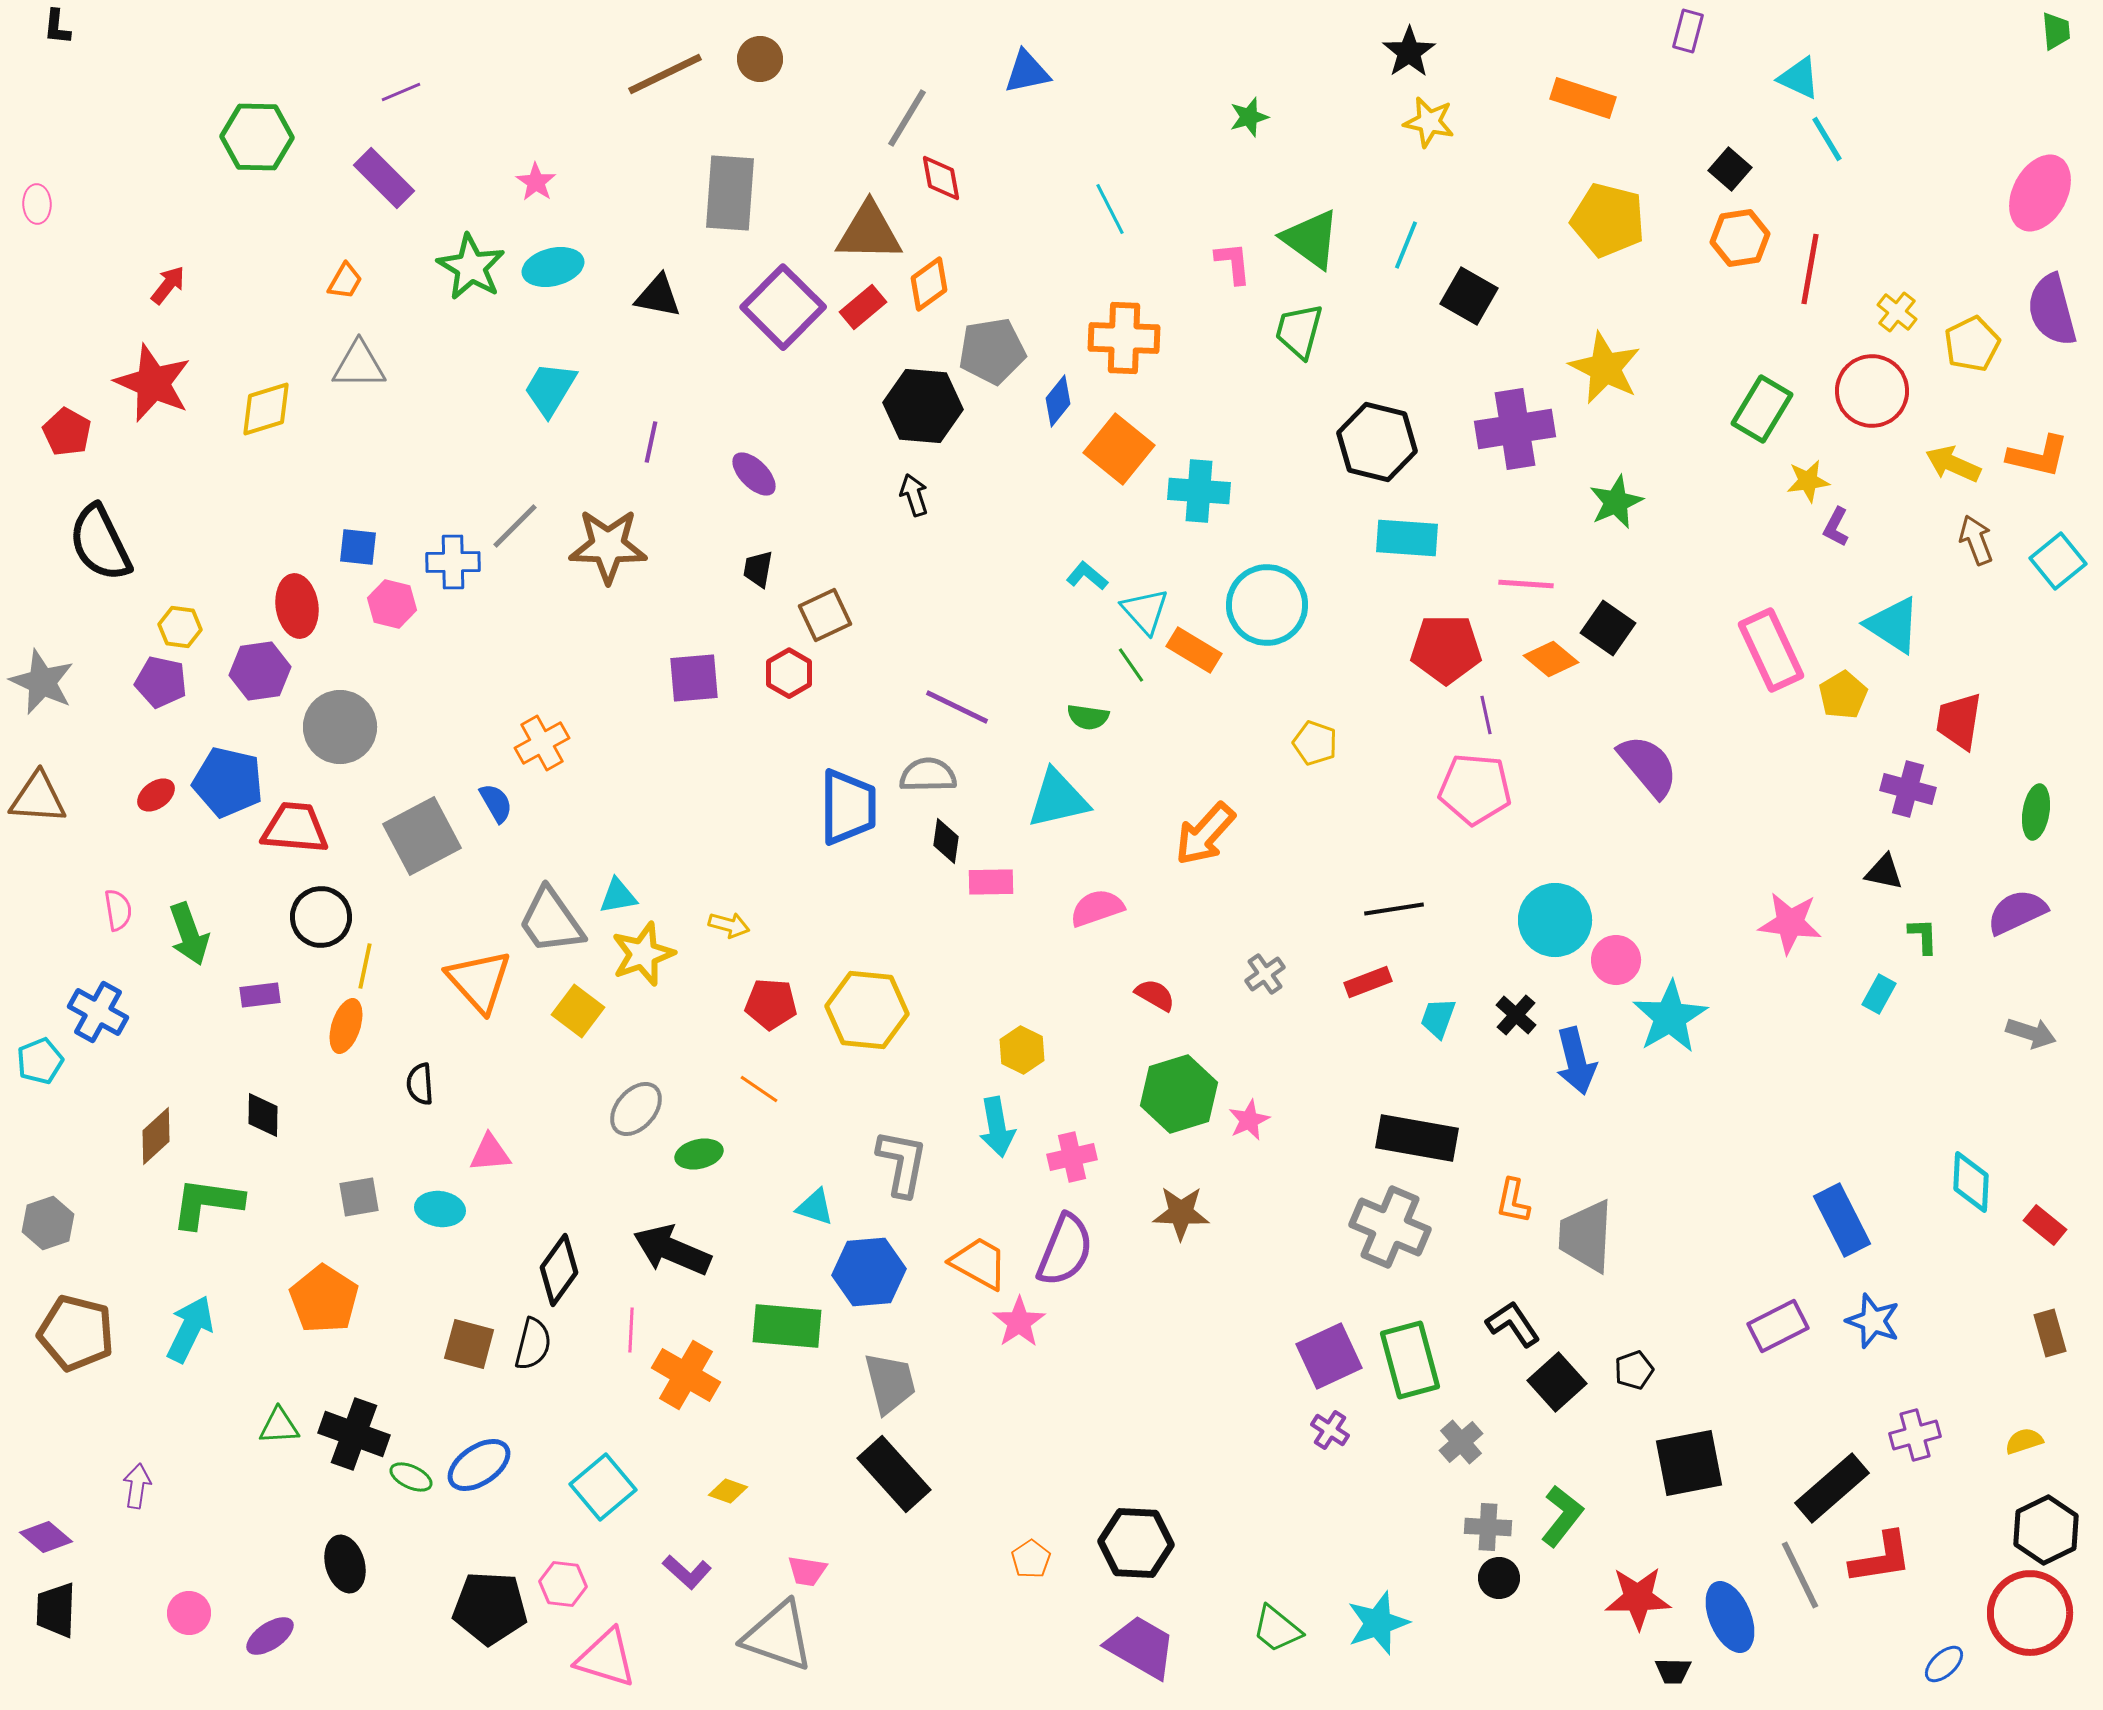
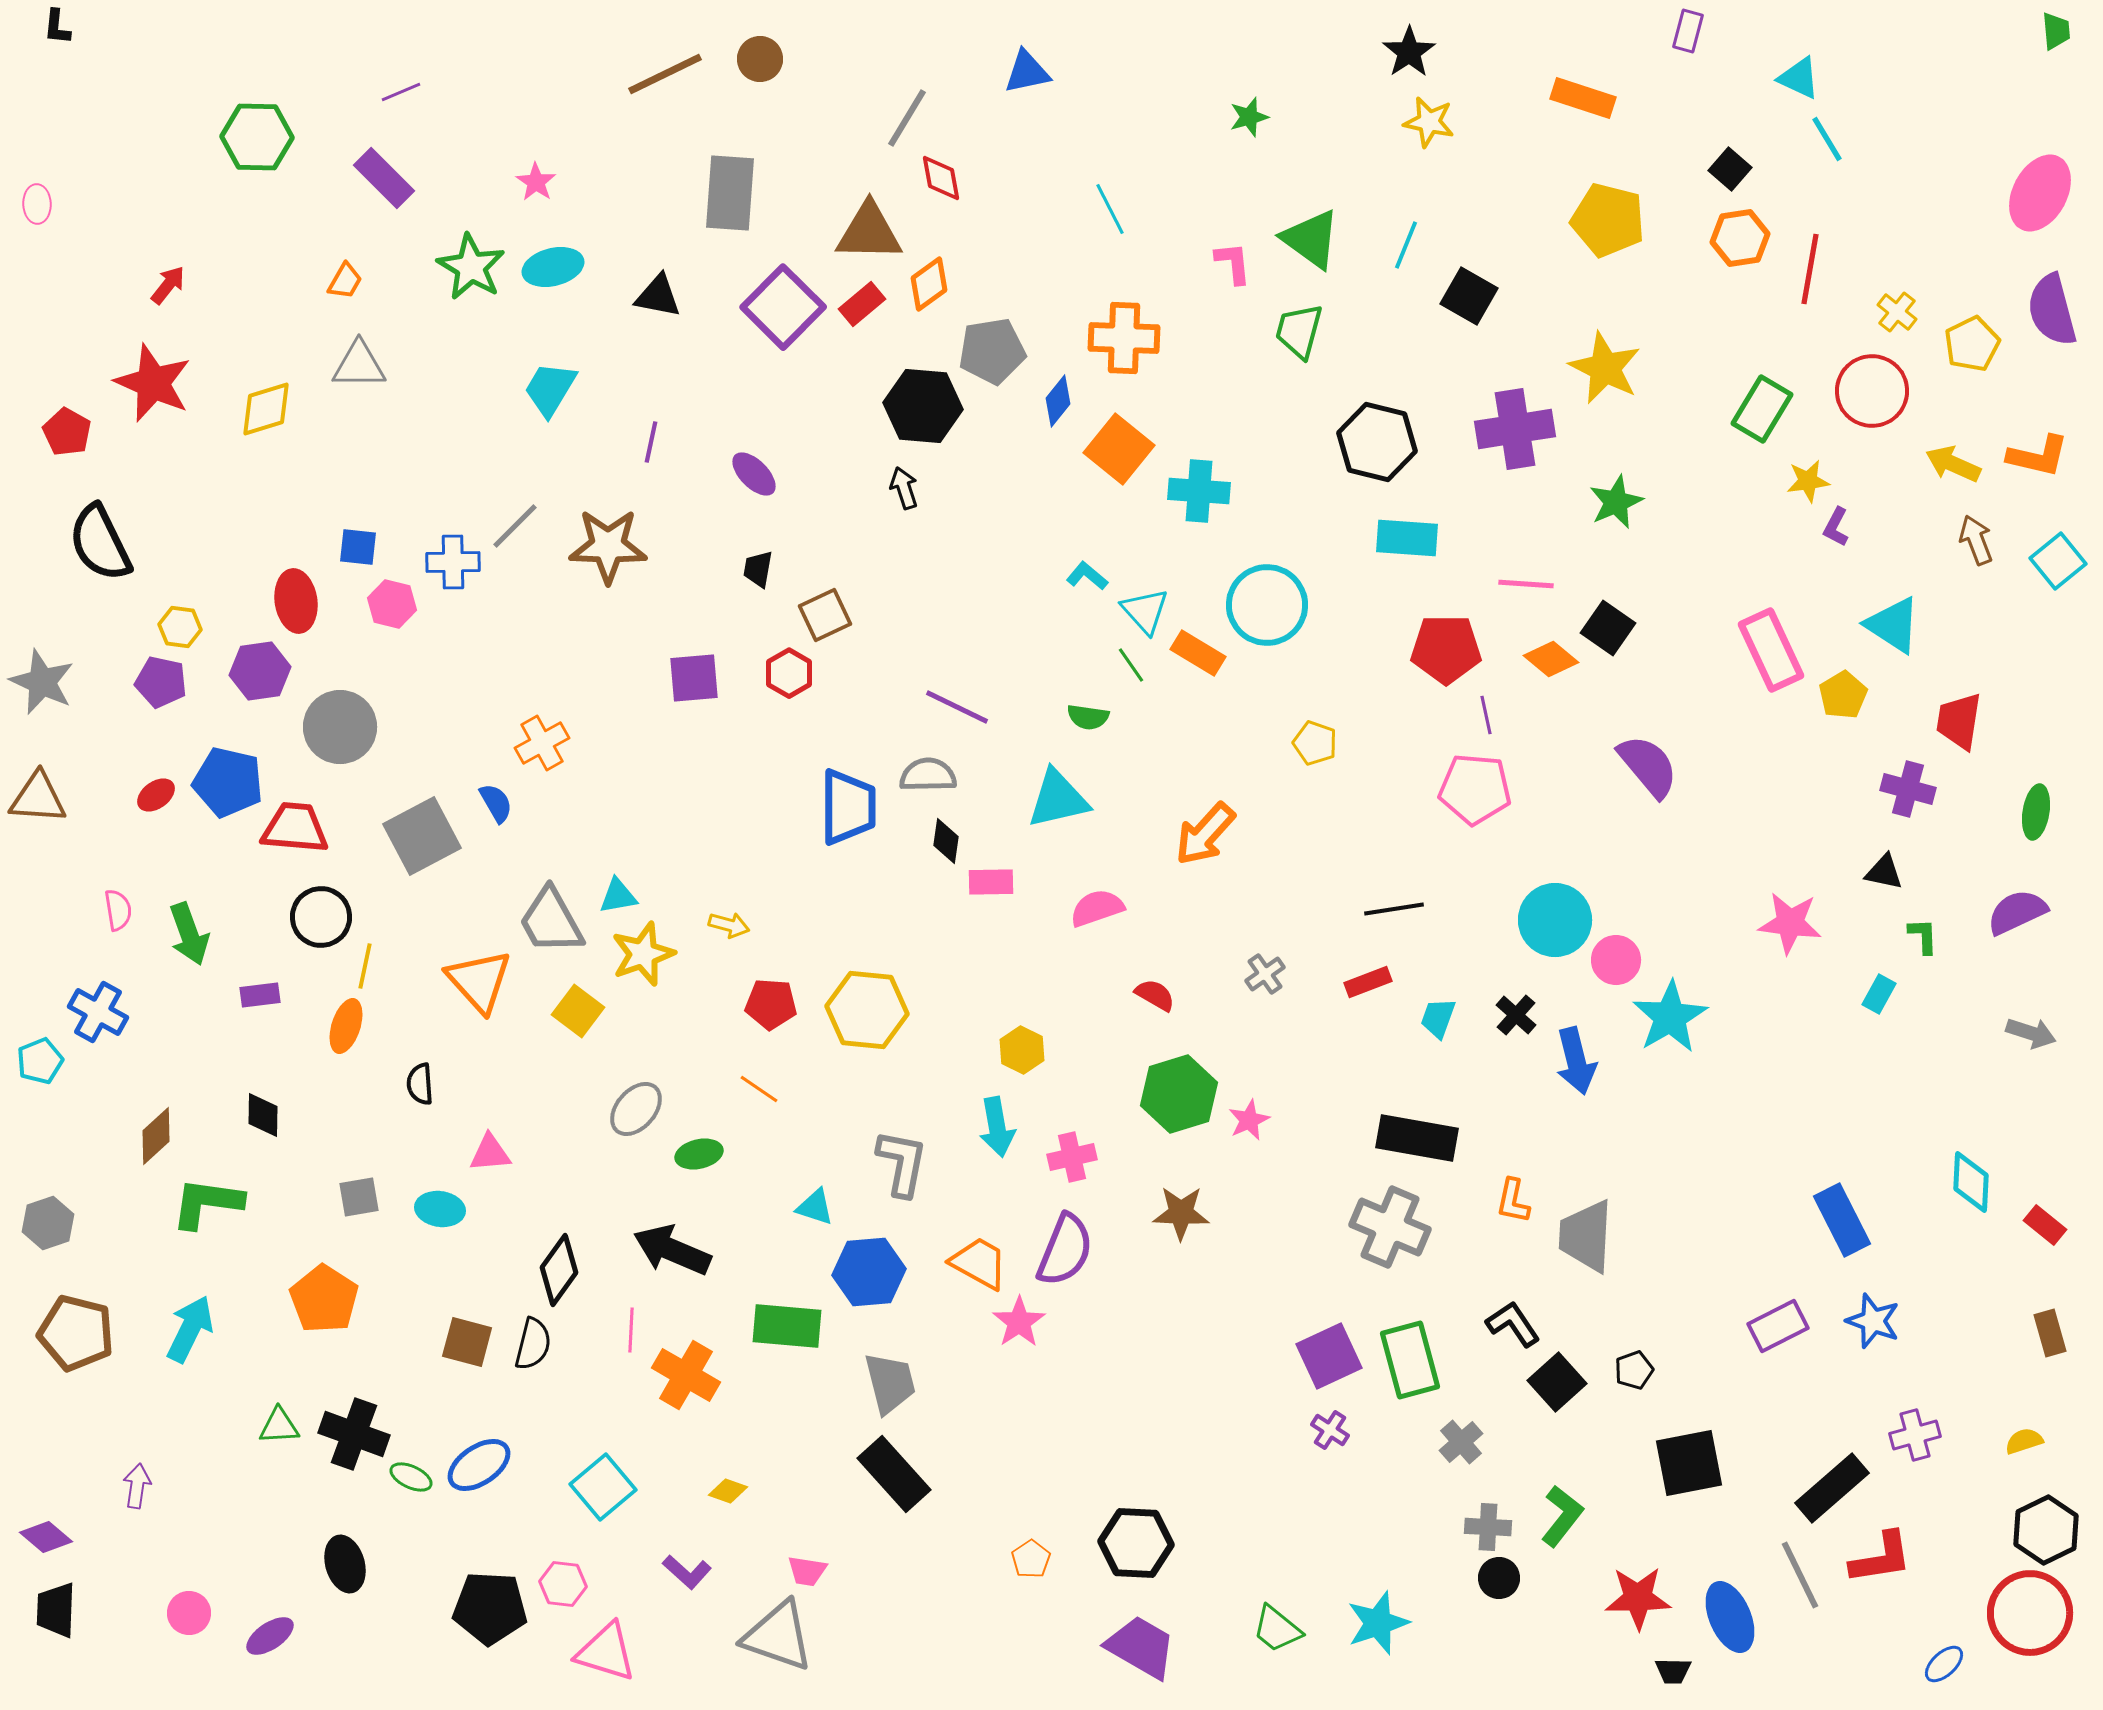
red rectangle at (863, 307): moved 1 px left, 3 px up
black arrow at (914, 495): moved 10 px left, 7 px up
red ellipse at (297, 606): moved 1 px left, 5 px up
orange rectangle at (1194, 650): moved 4 px right, 3 px down
gray trapezoid at (551, 921): rotated 6 degrees clockwise
brown square at (469, 1344): moved 2 px left, 2 px up
pink triangle at (606, 1658): moved 6 px up
